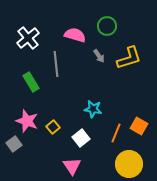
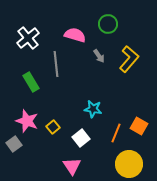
green circle: moved 1 px right, 2 px up
yellow L-shape: moved 1 px down; rotated 32 degrees counterclockwise
